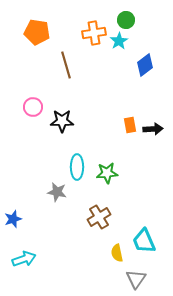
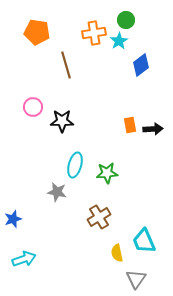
blue diamond: moved 4 px left
cyan ellipse: moved 2 px left, 2 px up; rotated 15 degrees clockwise
